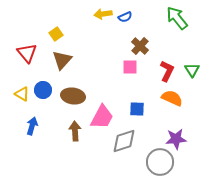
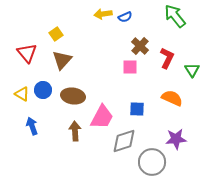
green arrow: moved 2 px left, 2 px up
red L-shape: moved 13 px up
blue arrow: rotated 36 degrees counterclockwise
gray circle: moved 8 px left
